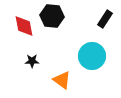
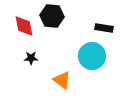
black rectangle: moved 1 px left, 9 px down; rotated 66 degrees clockwise
black star: moved 1 px left, 3 px up
